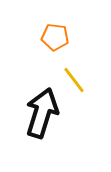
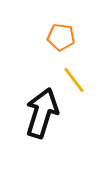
orange pentagon: moved 6 px right
